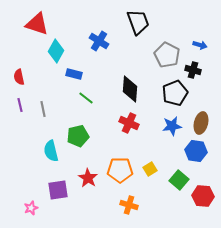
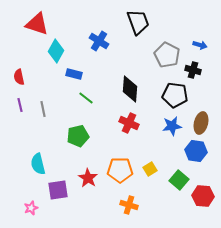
black pentagon: moved 2 px down; rotated 30 degrees clockwise
cyan semicircle: moved 13 px left, 13 px down
